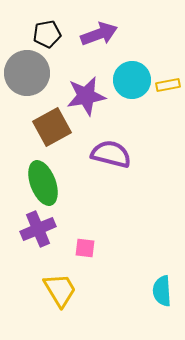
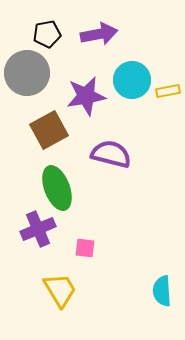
purple arrow: rotated 9 degrees clockwise
yellow rectangle: moved 6 px down
brown square: moved 3 px left, 3 px down
green ellipse: moved 14 px right, 5 px down
